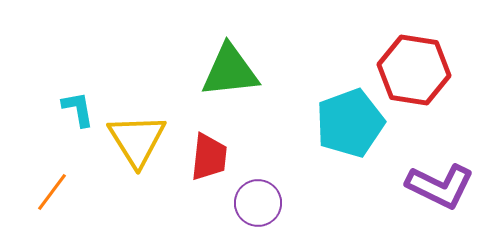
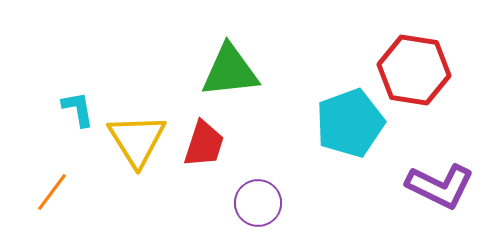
red trapezoid: moved 5 px left, 13 px up; rotated 12 degrees clockwise
